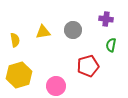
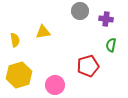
gray circle: moved 7 px right, 19 px up
pink circle: moved 1 px left, 1 px up
